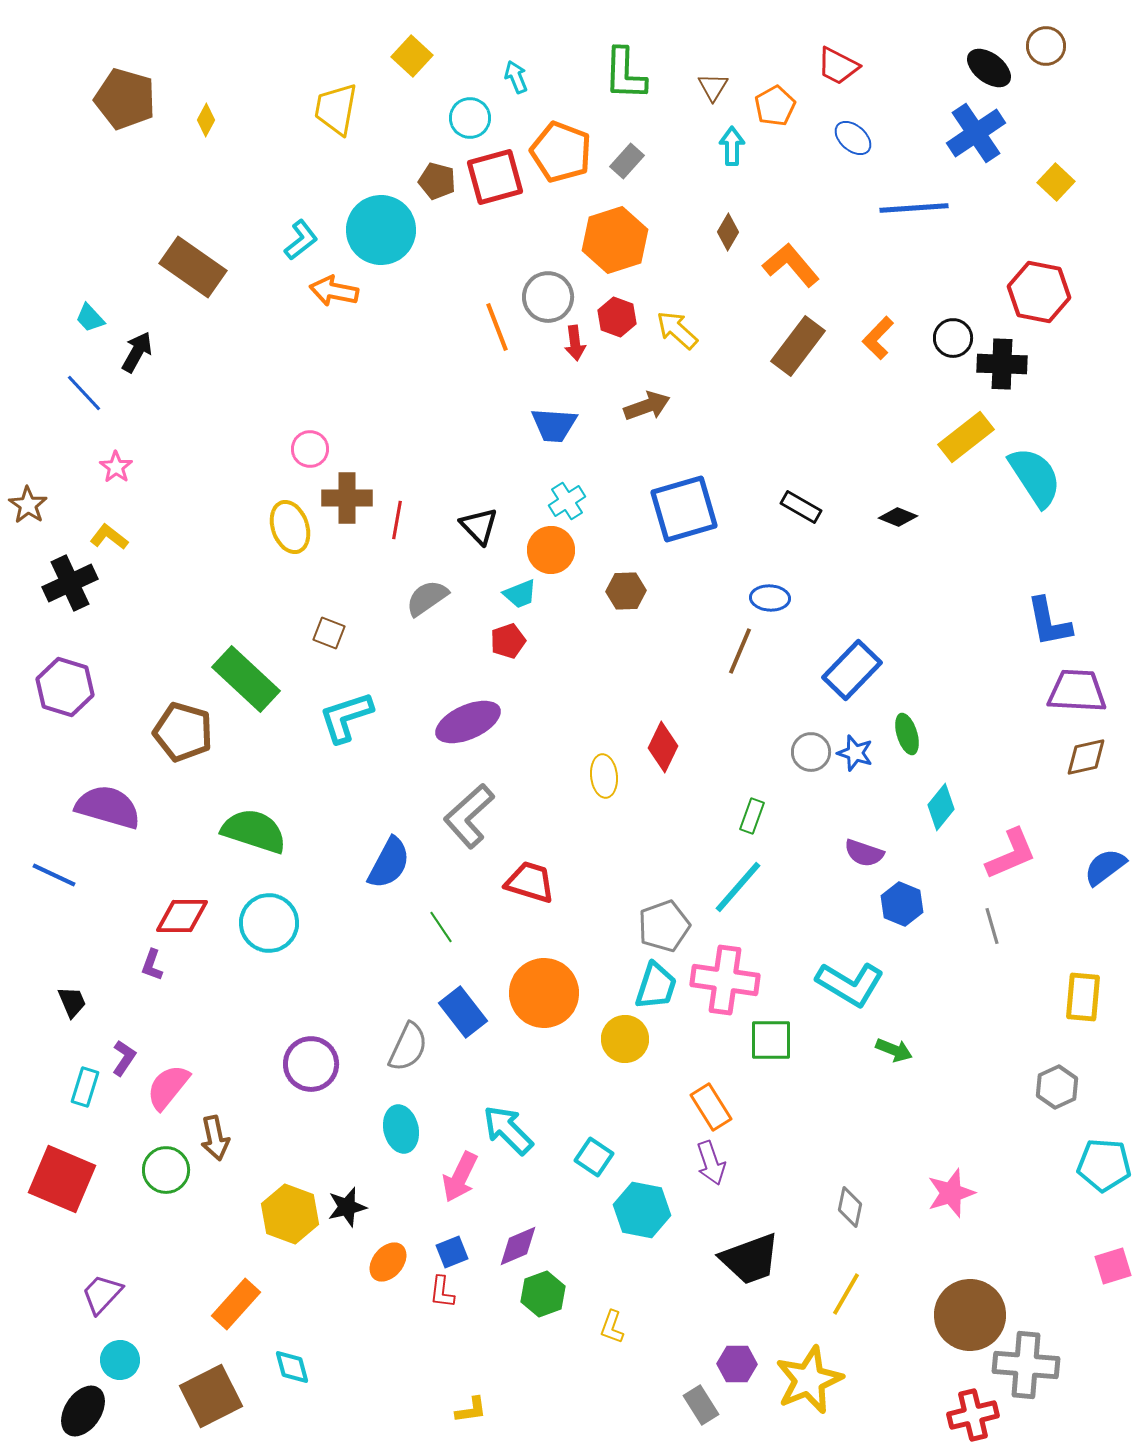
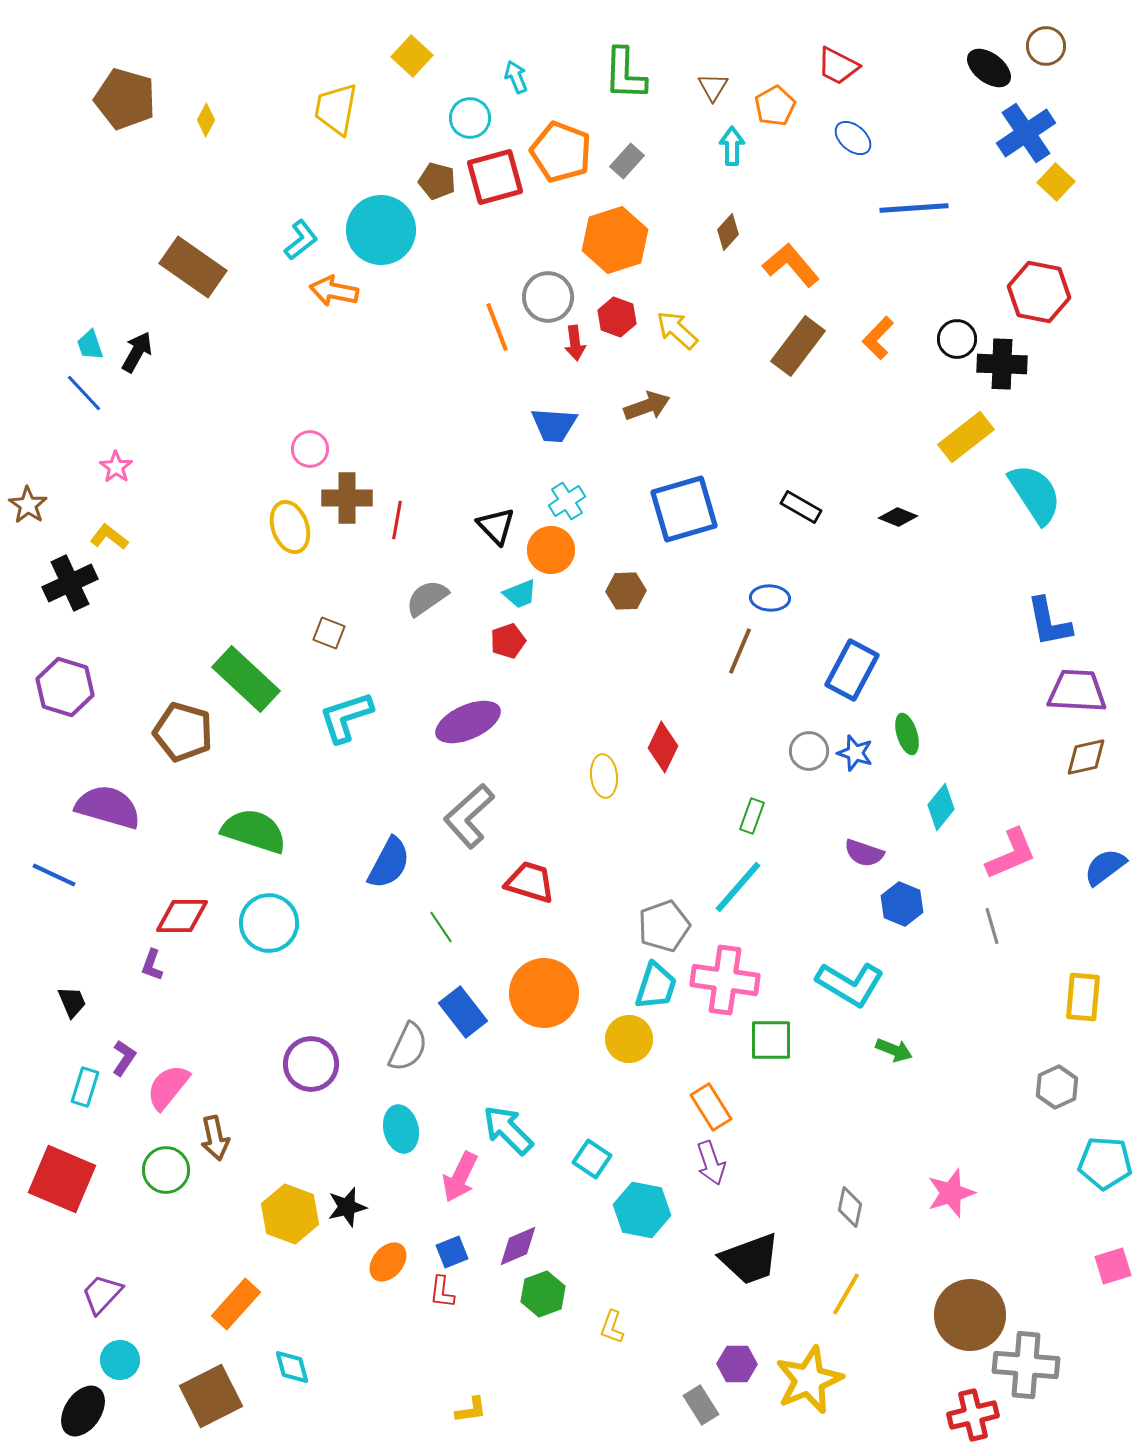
blue cross at (976, 133): moved 50 px right
brown diamond at (728, 232): rotated 12 degrees clockwise
cyan trapezoid at (90, 318): moved 27 px down; rotated 24 degrees clockwise
black circle at (953, 338): moved 4 px right, 1 px down
cyan semicircle at (1035, 477): moved 17 px down
black triangle at (479, 526): moved 17 px right
blue rectangle at (852, 670): rotated 16 degrees counterclockwise
gray circle at (811, 752): moved 2 px left, 1 px up
yellow circle at (625, 1039): moved 4 px right
cyan square at (594, 1157): moved 2 px left, 2 px down
cyan pentagon at (1104, 1165): moved 1 px right, 2 px up
